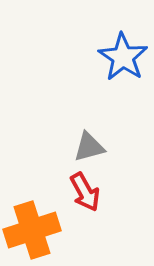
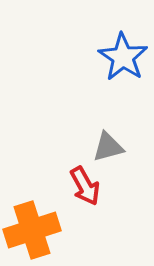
gray triangle: moved 19 px right
red arrow: moved 6 px up
